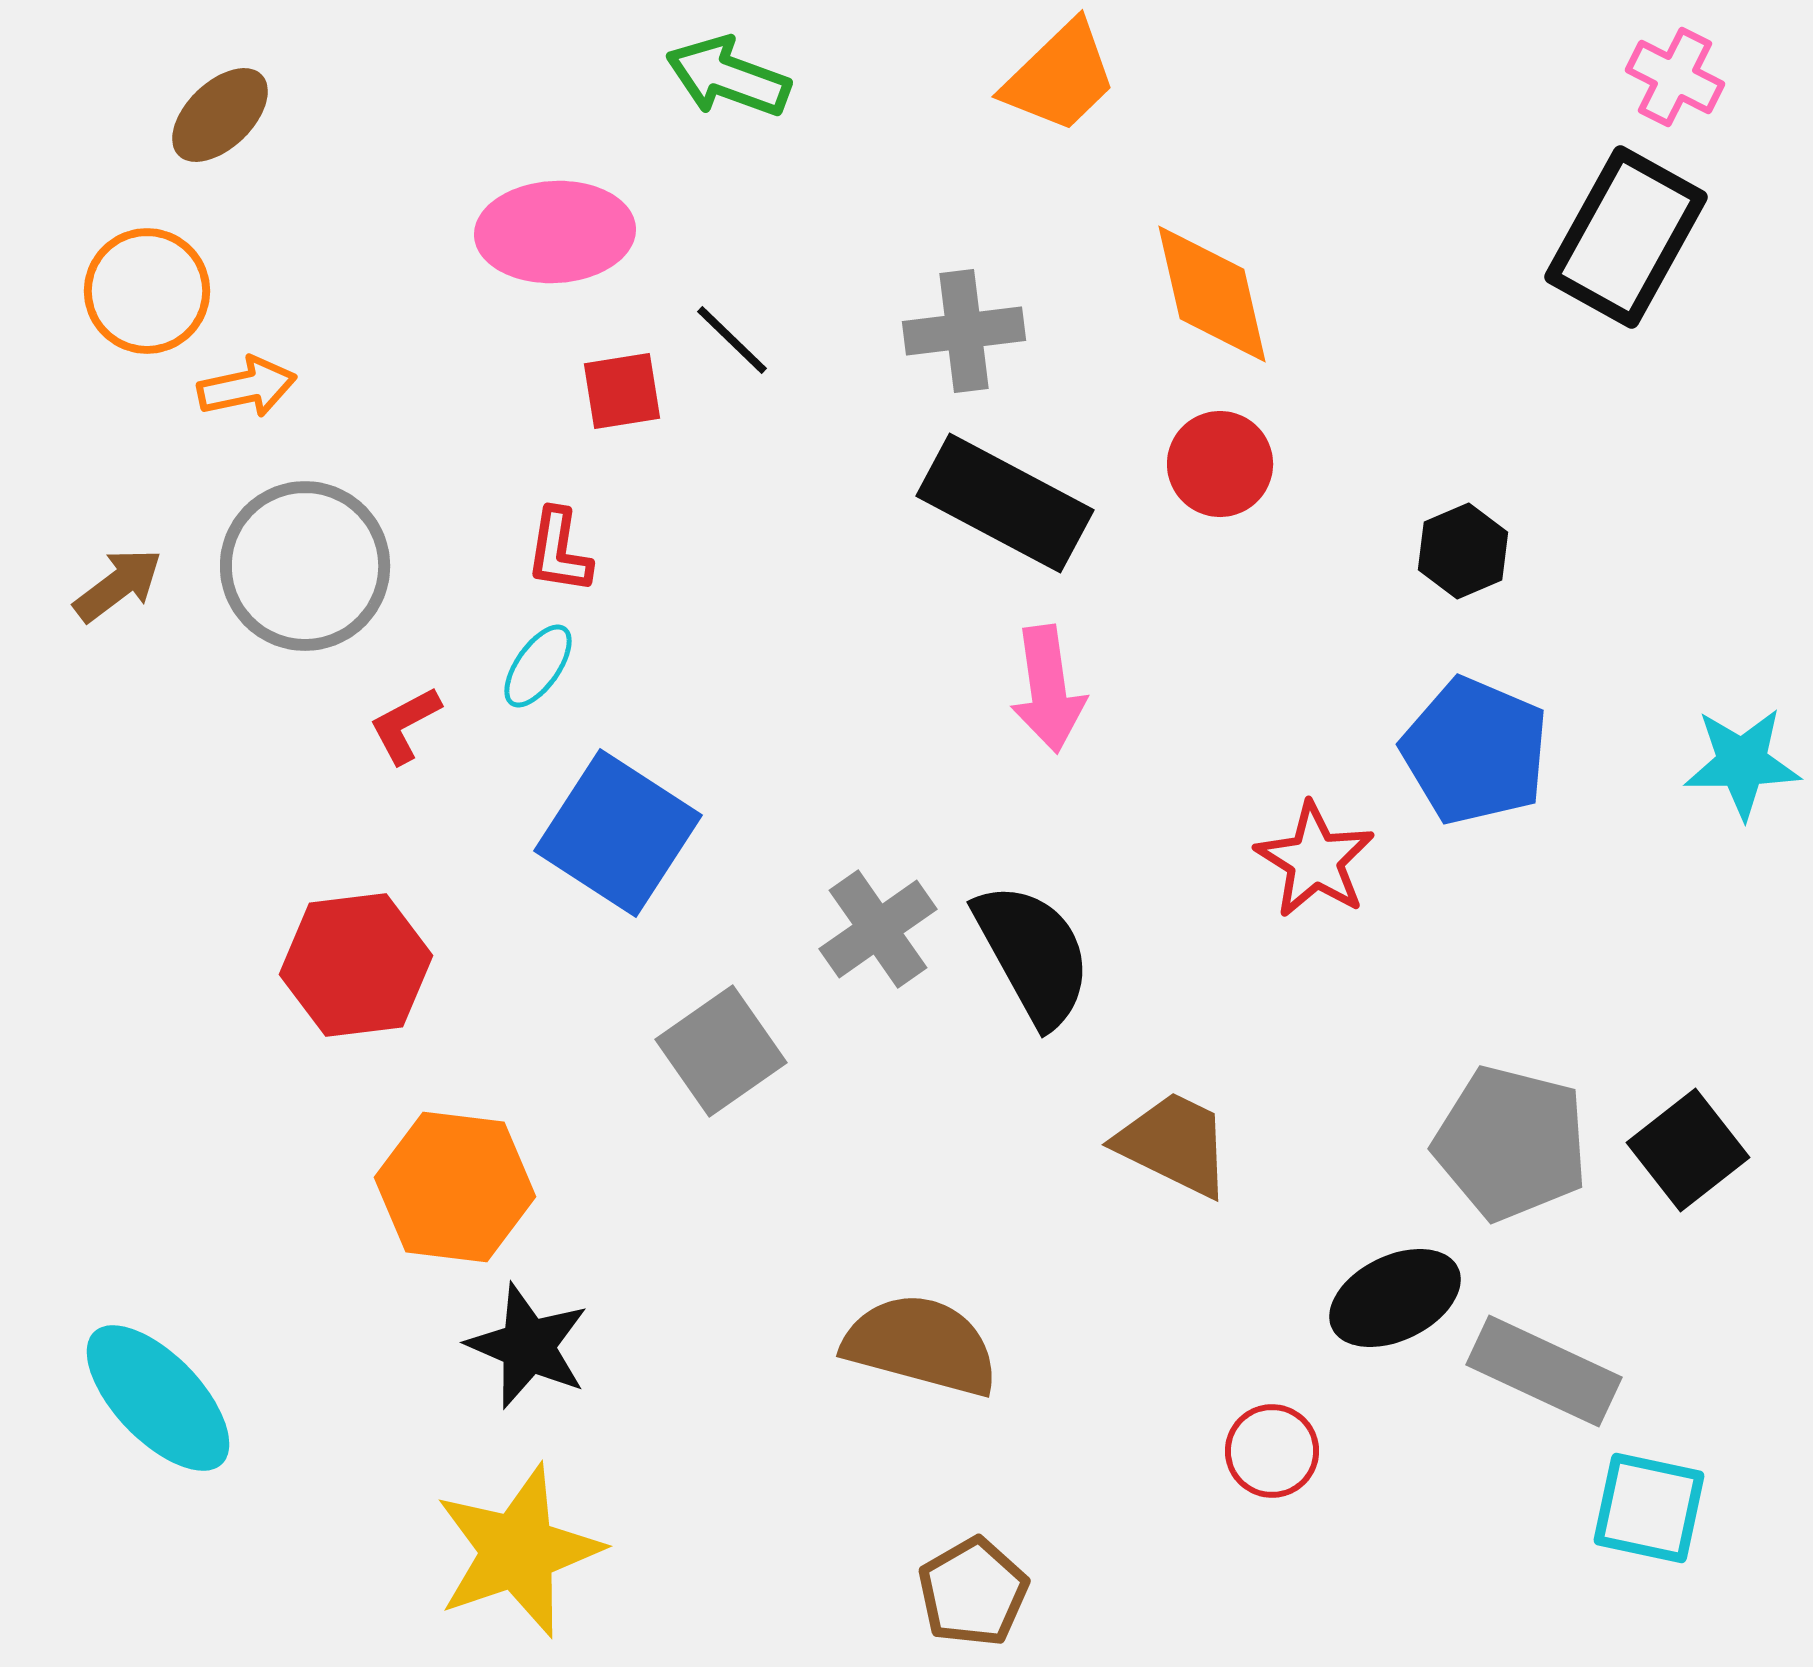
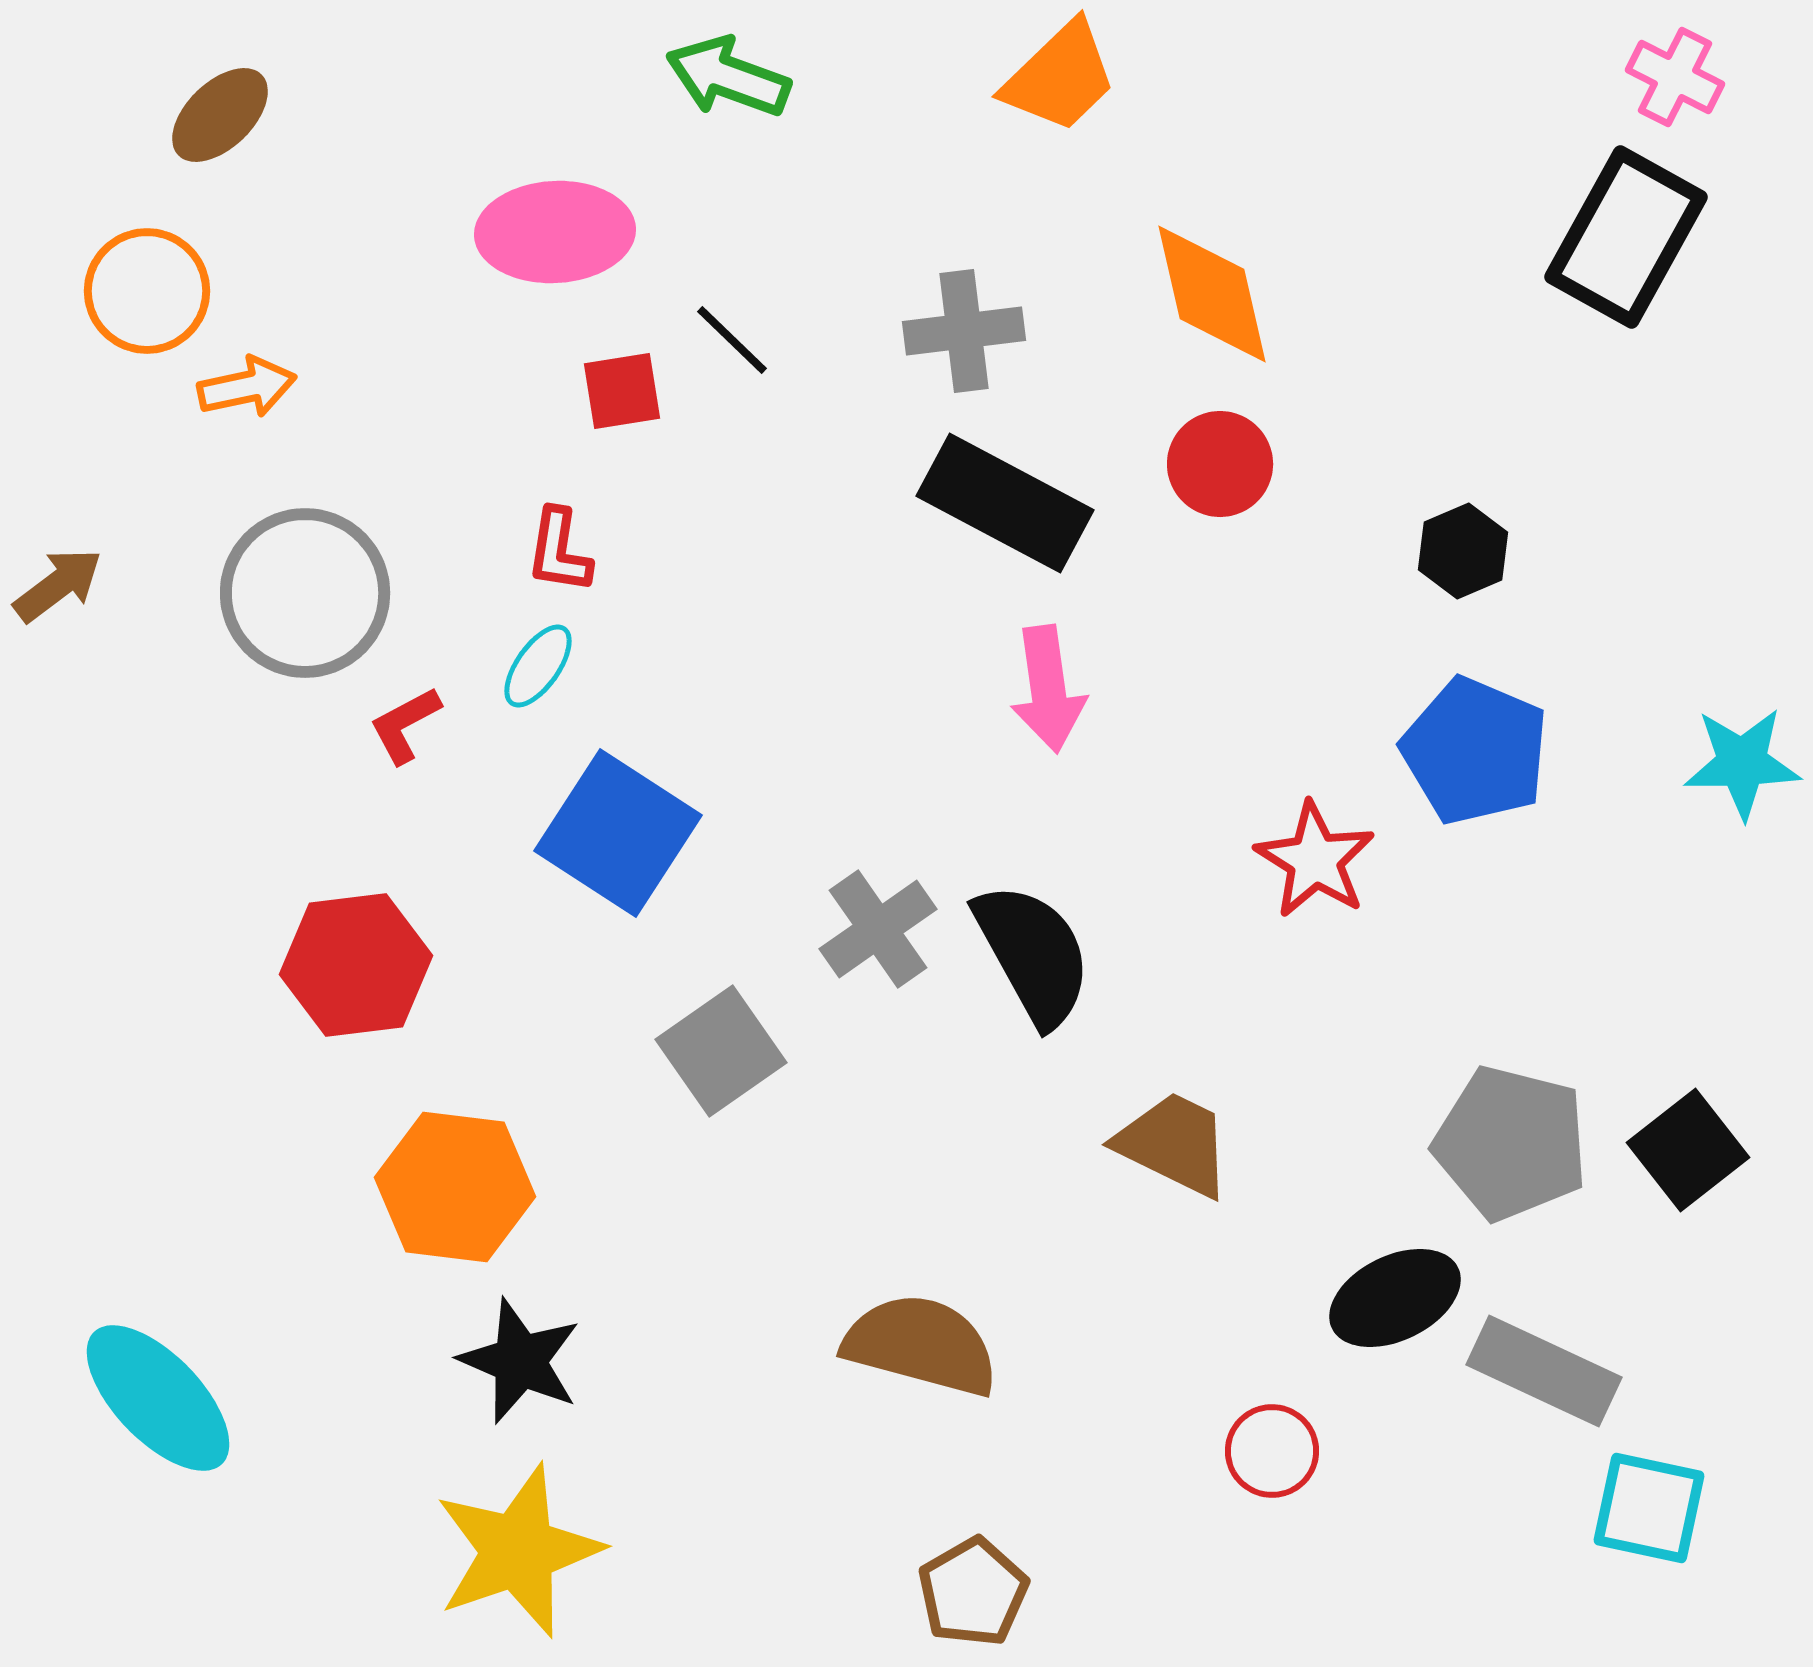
gray circle at (305, 566): moved 27 px down
brown arrow at (118, 585): moved 60 px left
black star at (528, 1346): moved 8 px left, 15 px down
